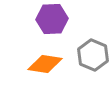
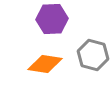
gray hexagon: rotated 8 degrees counterclockwise
